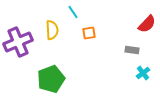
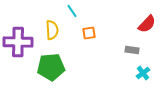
cyan line: moved 1 px left, 1 px up
purple cross: rotated 24 degrees clockwise
green pentagon: moved 12 px up; rotated 16 degrees clockwise
